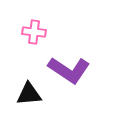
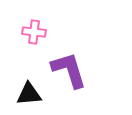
purple L-shape: rotated 141 degrees counterclockwise
